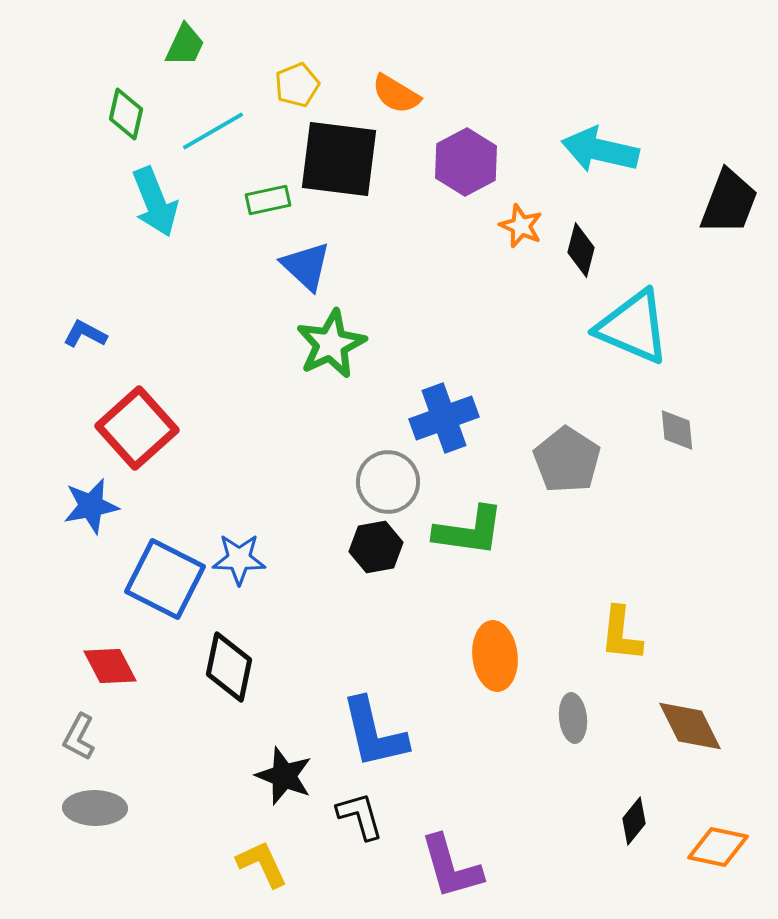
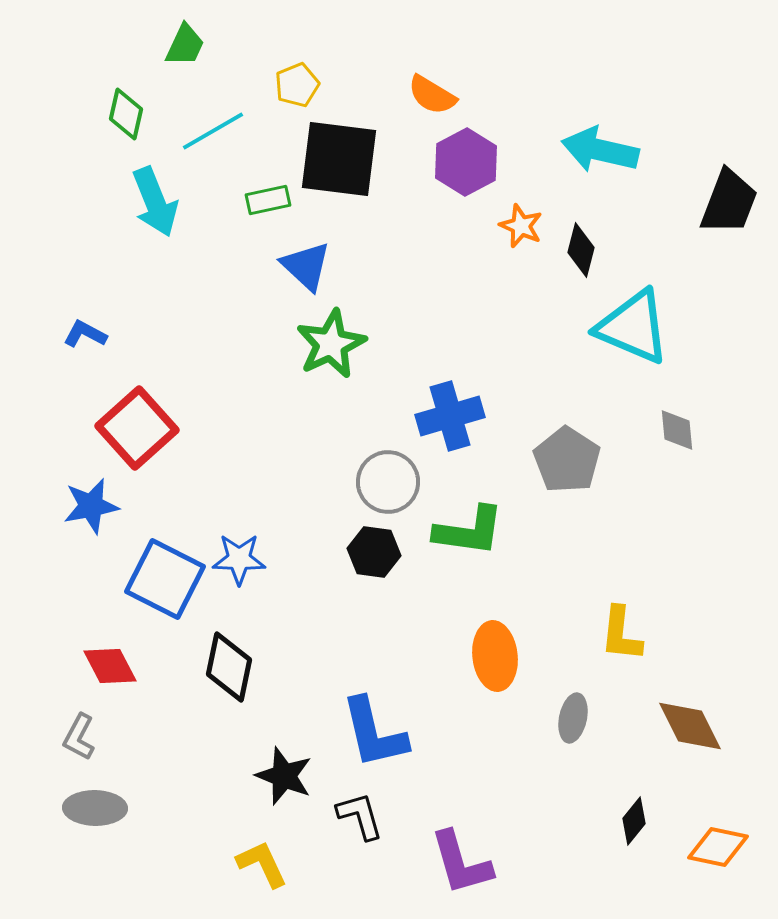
orange semicircle at (396, 94): moved 36 px right, 1 px down
blue cross at (444, 418): moved 6 px right, 2 px up; rotated 4 degrees clockwise
black hexagon at (376, 547): moved 2 px left, 5 px down; rotated 18 degrees clockwise
gray ellipse at (573, 718): rotated 18 degrees clockwise
purple L-shape at (451, 867): moved 10 px right, 4 px up
